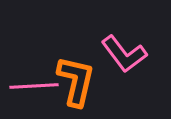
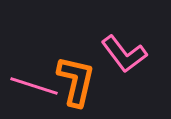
pink line: rotated 21 degrees clockwise
